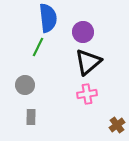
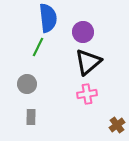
gray circle: moved 2 px right, 1 px up
